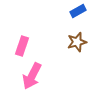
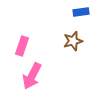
blue rectangle: moved 3 px right, 1 px down; rotated 21 degrees clockwise
brown star: moved 4 px left, 1 px up
